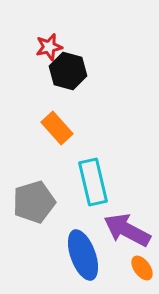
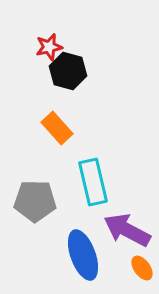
gray pentagon: moved 1 px right, 1 px up; rotated 18 degrees clockwise
